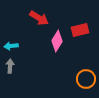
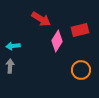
red arrow: moved 2 px right, 1 px down
cyan arrow: moved 2 px right
orange circle: moved 5 px left, 9 px up
